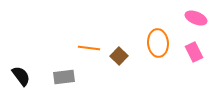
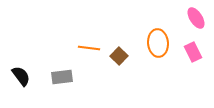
pink ellipse: rotated 35 degrees clockwise
pink rectangle: moved 1 px left
gray rectangle: moved 2 px left
